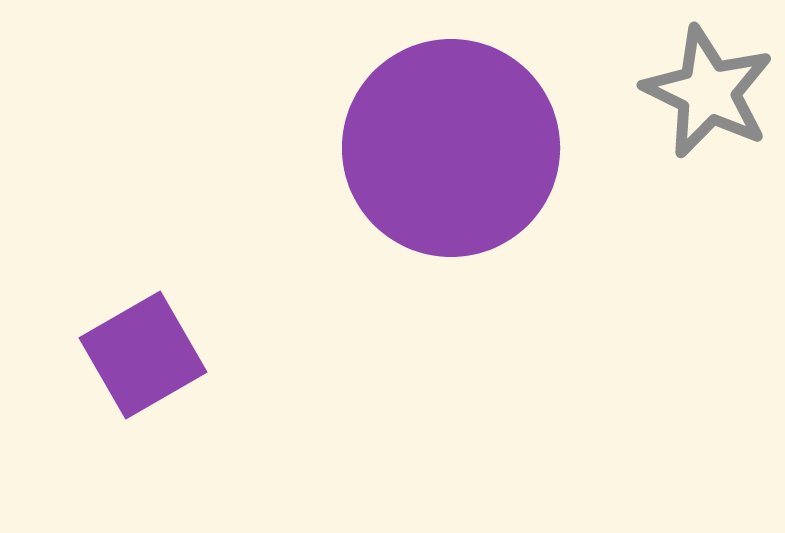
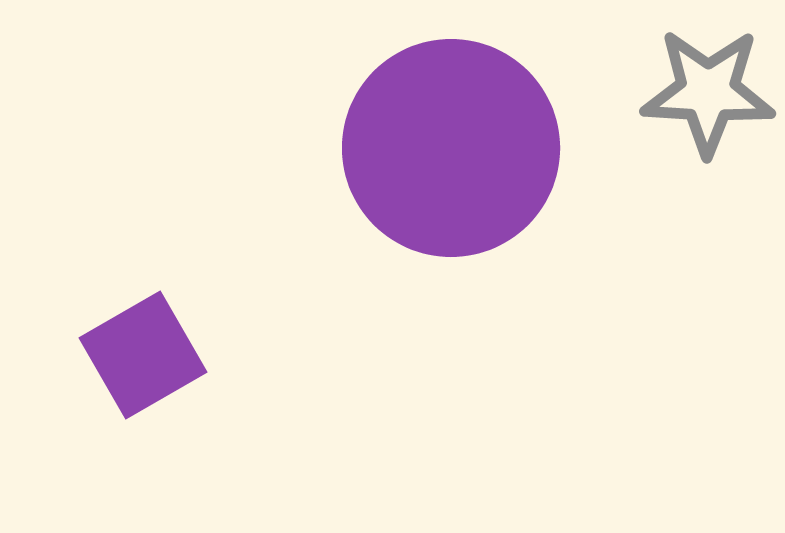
gray star: rotated 23 degrees counterclockwise
